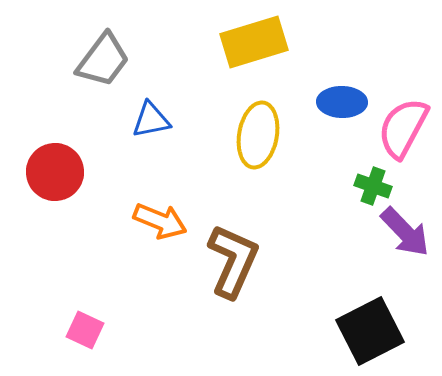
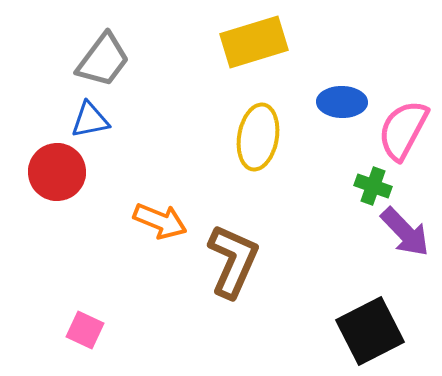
blue triangle: moved 61 px left
pink semicircle: moved 2 px down
yellow ellipse: moved 2 px down
red circle: moved 2 px right
